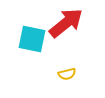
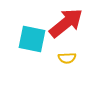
yellow semicircle: moved 16 px up; rotated 12 degrees clockwise
